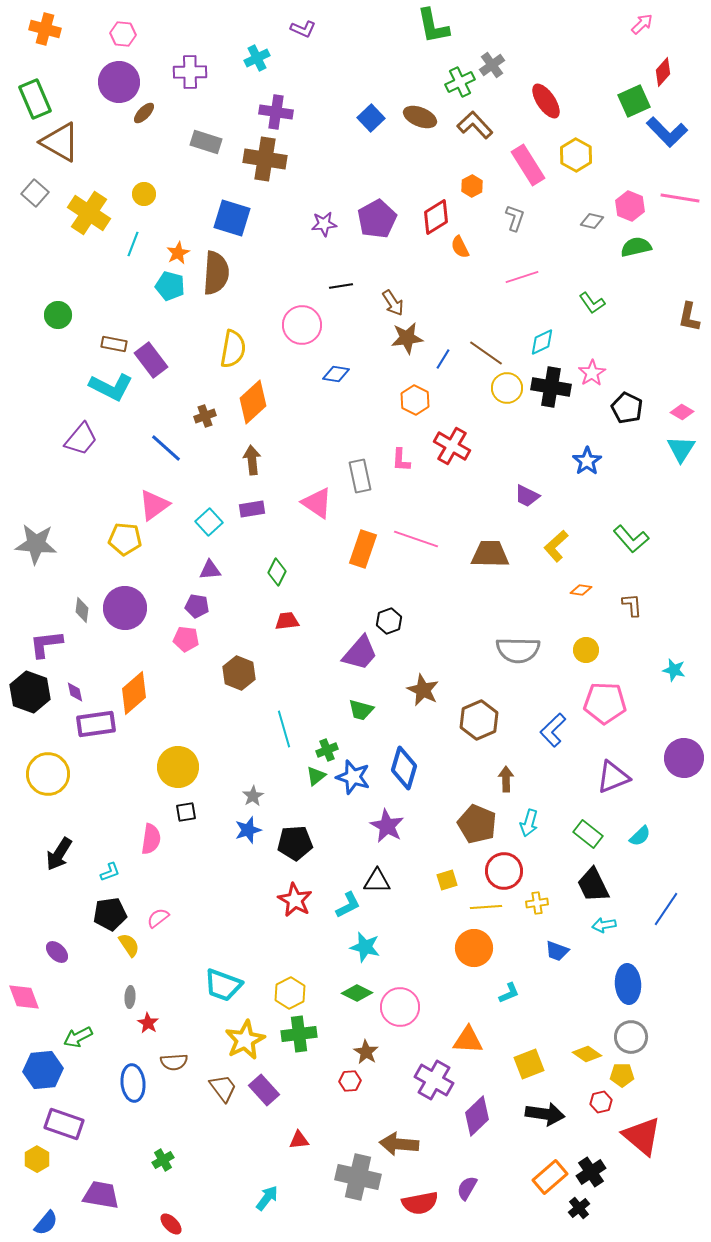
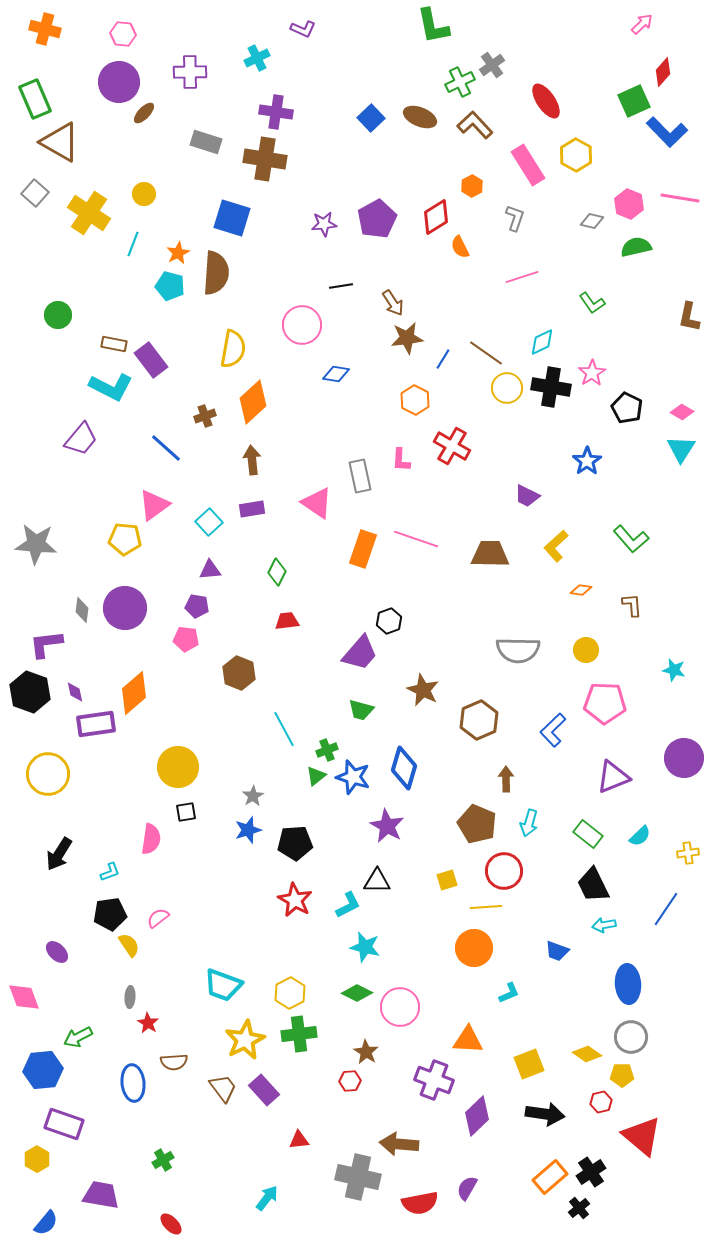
pink hexagon at (630, 206): moved 1 px left, 2 px up
cyan line at (284, 729): rotated 12 degrees counterclockwise
yellow cross at (537, 903): moved 151 px right, 50 px up
purple cross at (434, 1080): rotated 9 degrees counterclockwise
